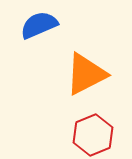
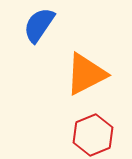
blue semicircle: rotated 33 degrees counterclockwise
